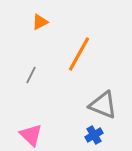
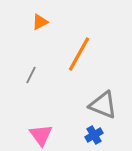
pink triangle: moved 10 px right; rotated 10 degrees clockwise
